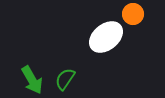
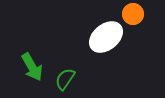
green arrow: moved 13 px up
